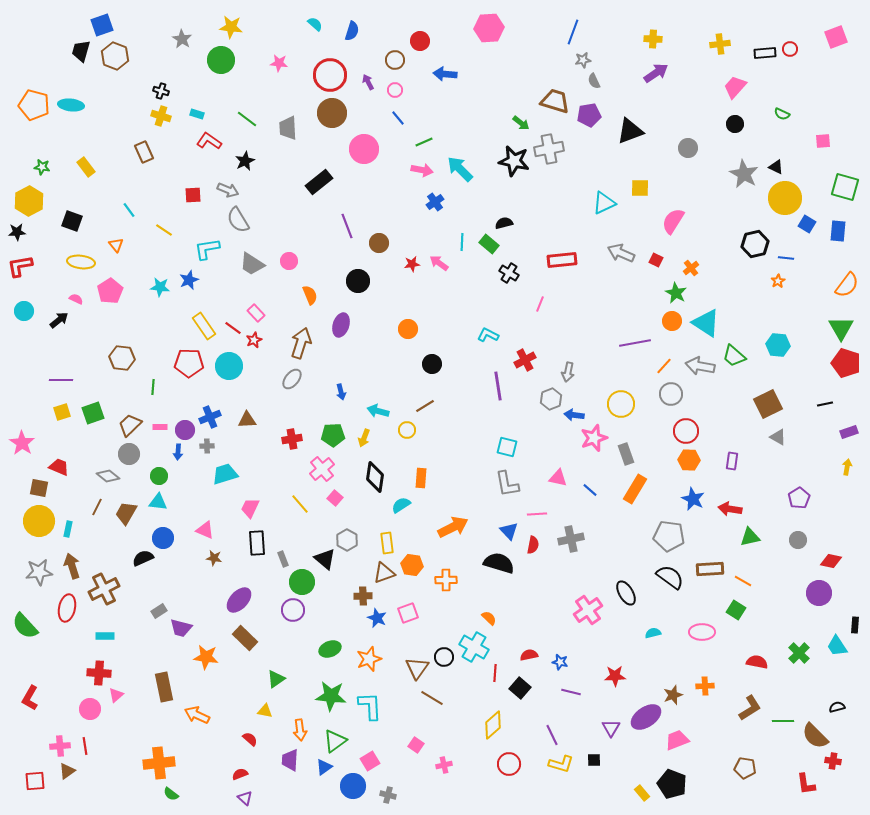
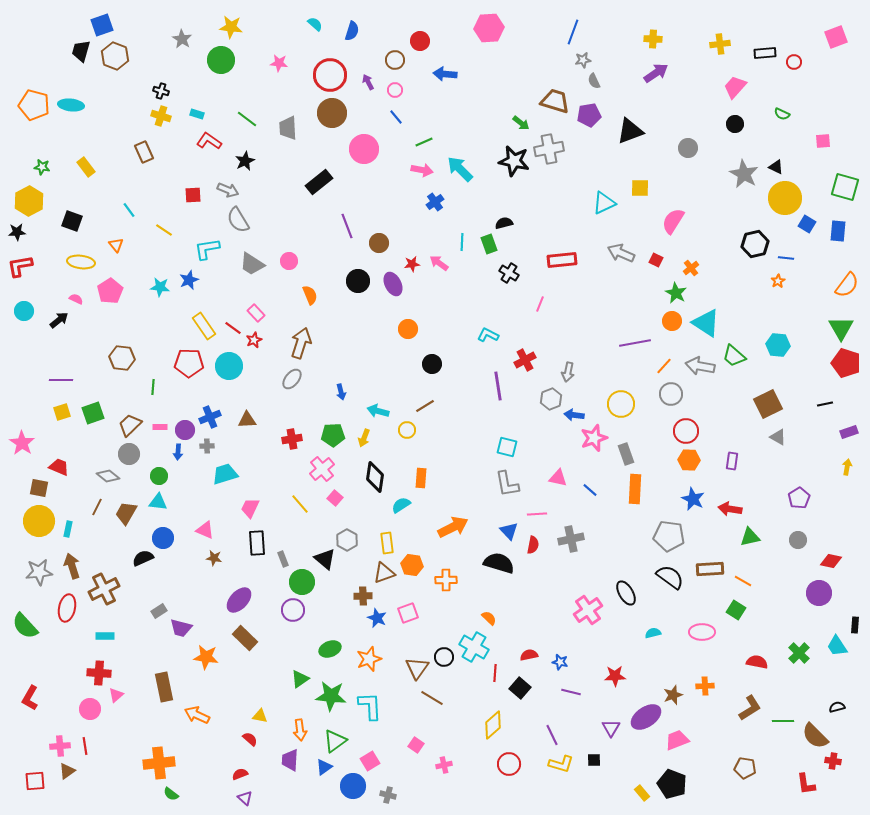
red circle at (790, 49): moved 4 px right, 13 px down
blue line at (398, 118): moved 2 px left, 1 px up
green rectangle at (489, 244): rotated 30 degrees clockwise
purple ellipse at (341, 325): moved 52 px right, 41 px up; rotated 45 degrees counterclockwise
orange rectangle at (635, 489): rotated 28 degrees counterclockwise
green triangle at (276, 679): moved 24 px right
yellow triangle at (265, 711): moved 5 px left, 5 px down
